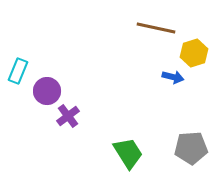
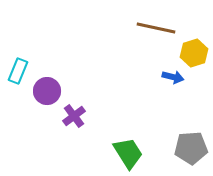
purple cross: moved 6 px right
